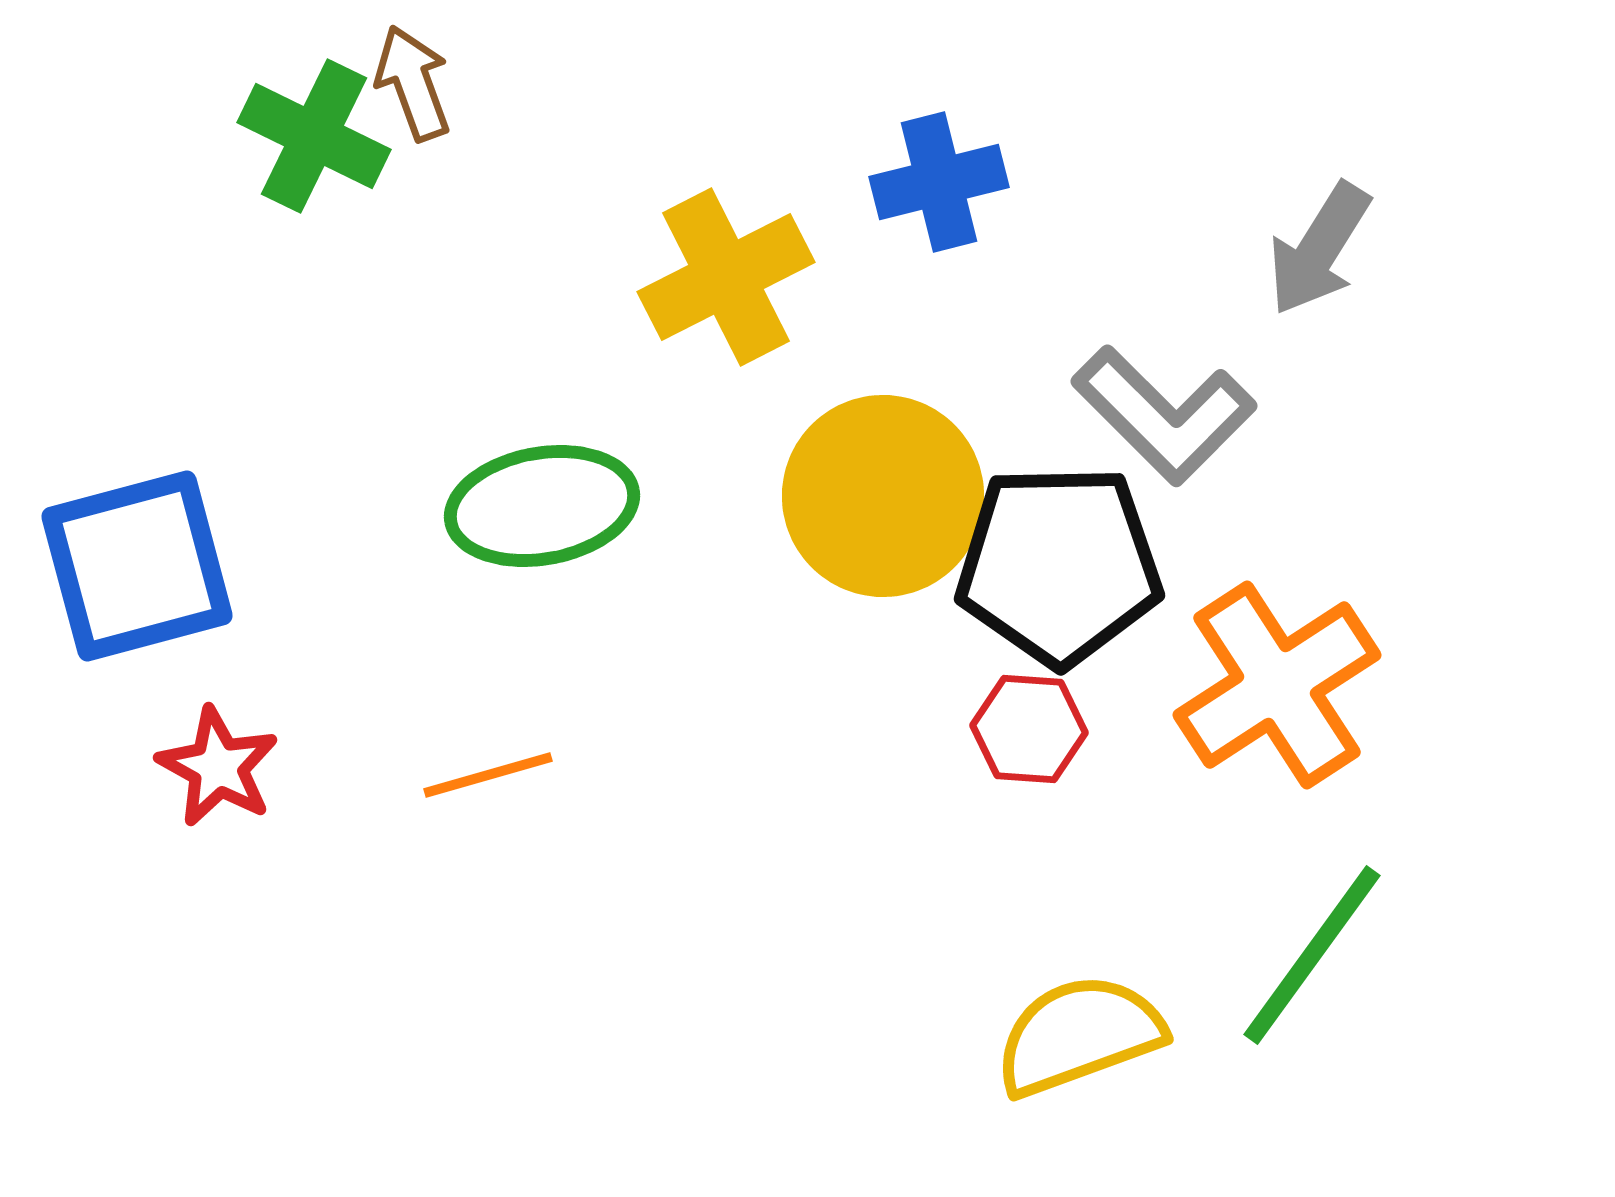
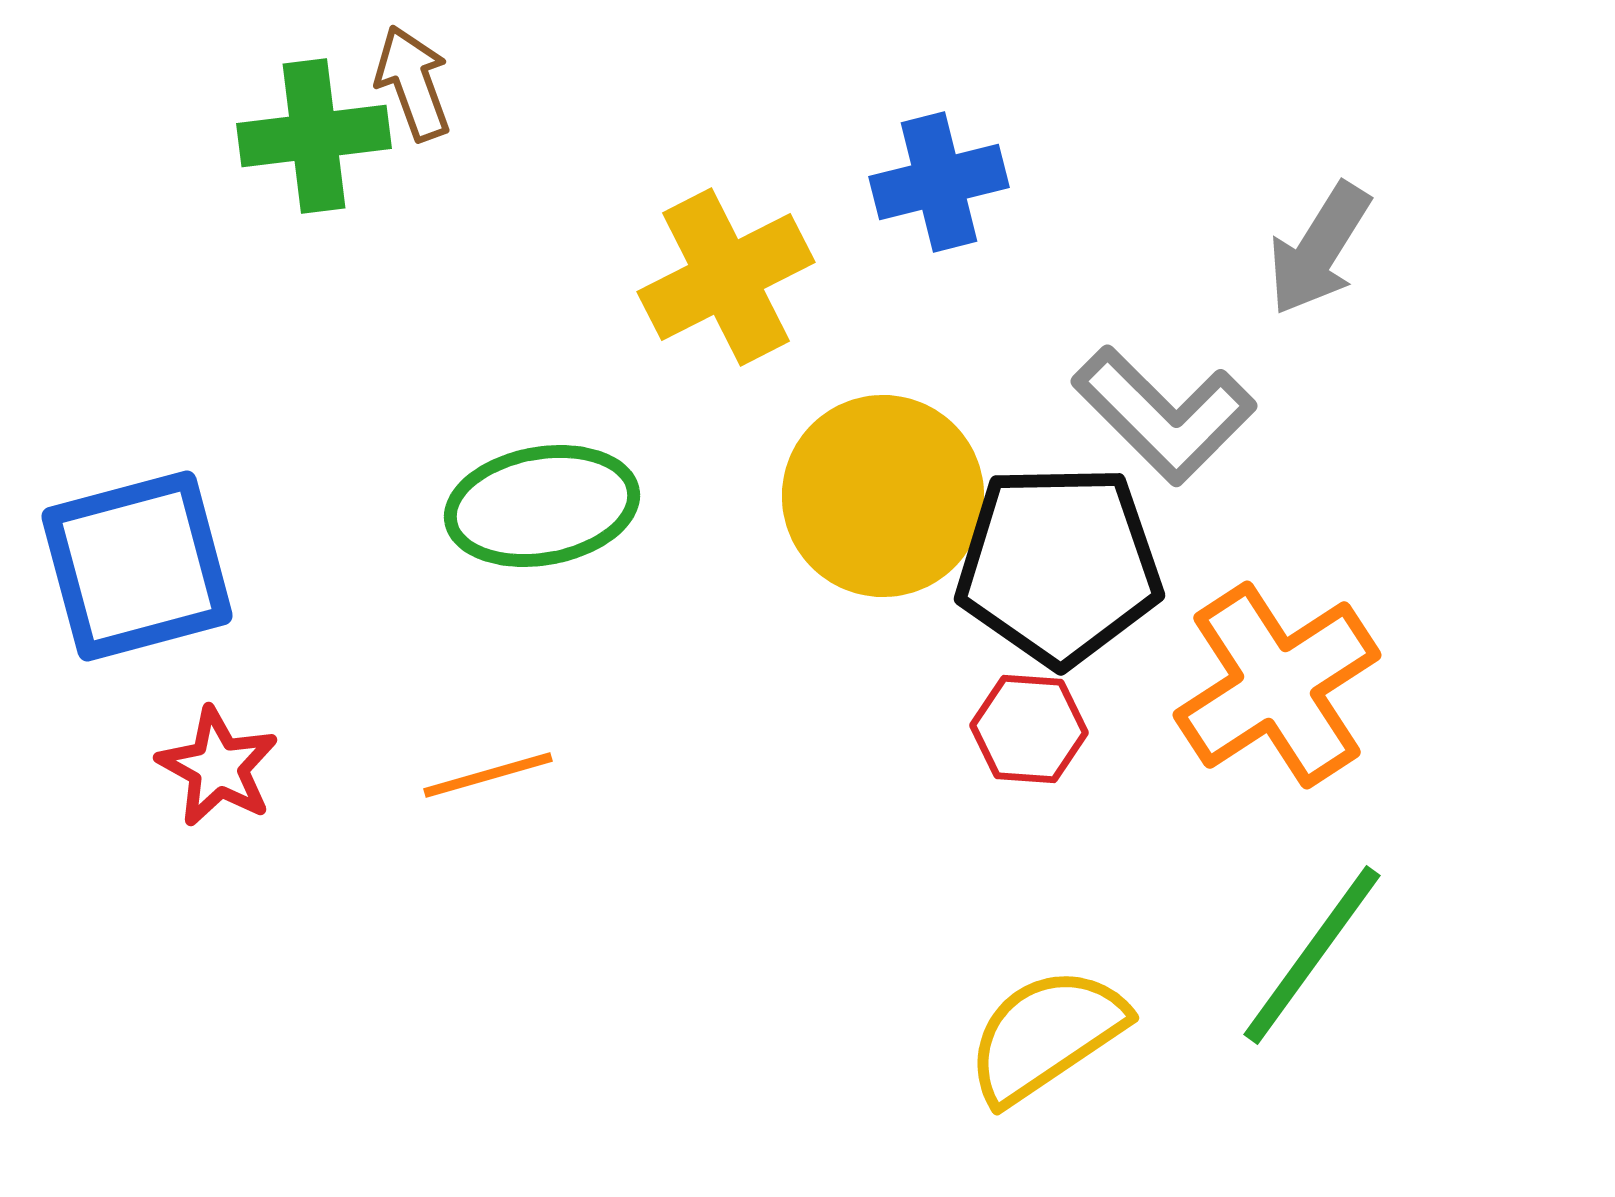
green cross: rotated 33 degrees counterclockwise
yellow semicircle: moved 33 px left; rotated 14 degrees counterclockwise
